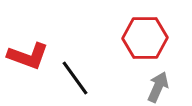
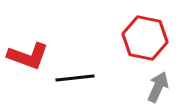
red hexagon: rotated 12 degrees clockwise
black line: rotated 60 degrees counterclockwise
